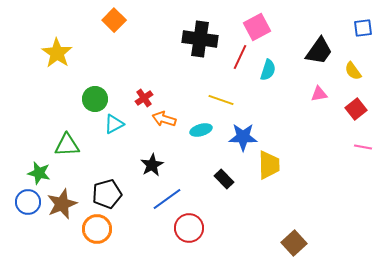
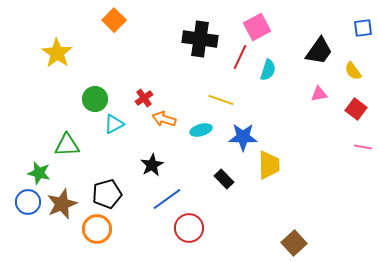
red square: rotated 15 degrees counterclockwise
